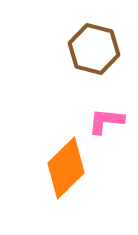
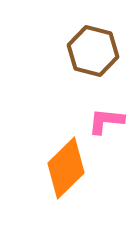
brown hexagon: moved 1 px left, 2 px down
